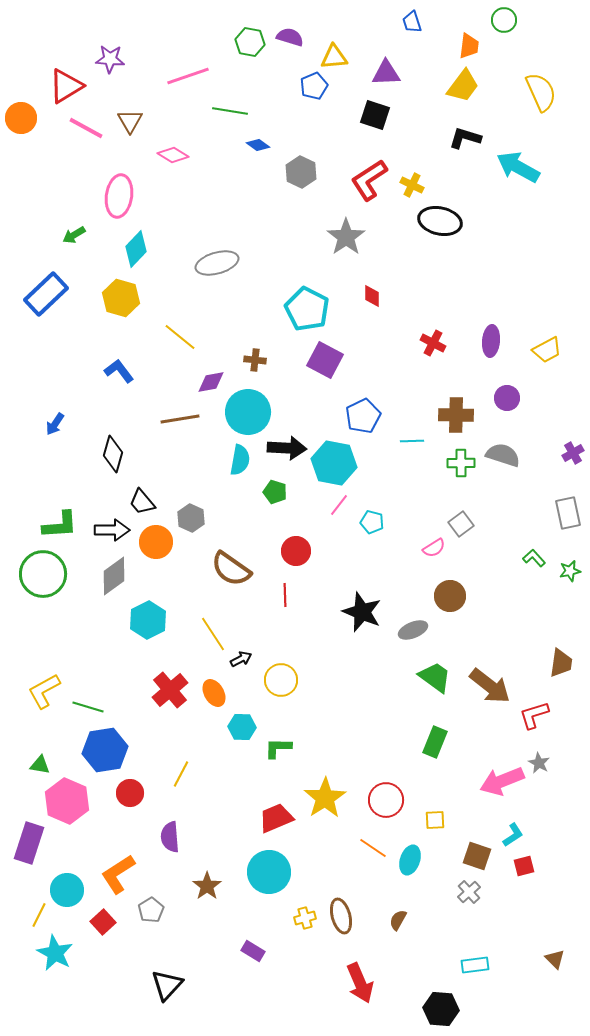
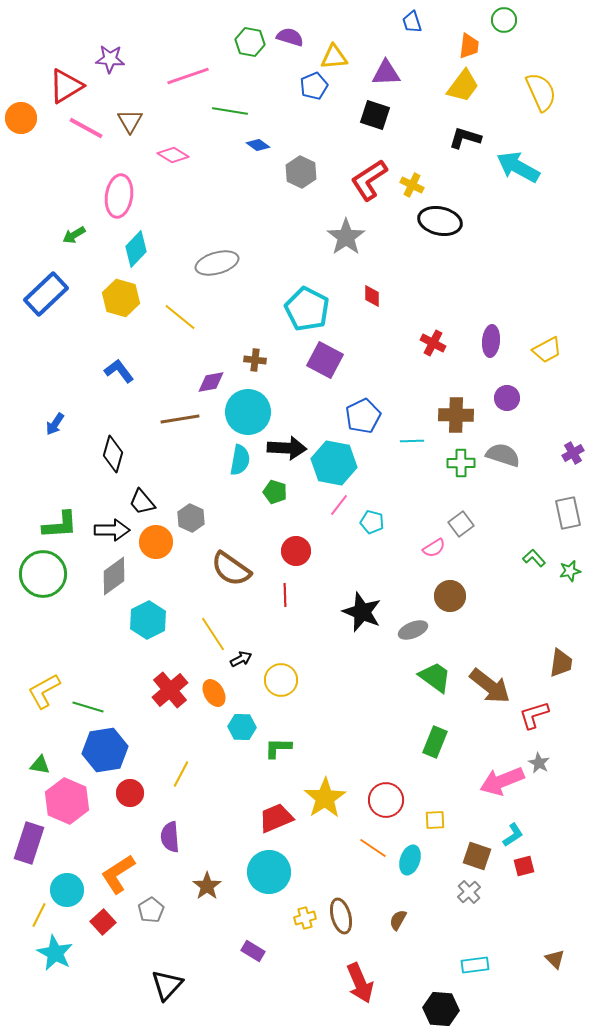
yellow line at (180, 337): moved 20 px up
